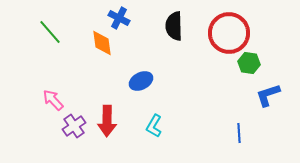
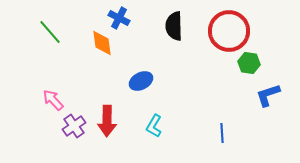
red circle: moved 2 px up
blue line: moved 17 px left
